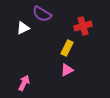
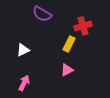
white triangle: moved 22 px down
yellow rectangle: moved 2 px right, 4 px up
